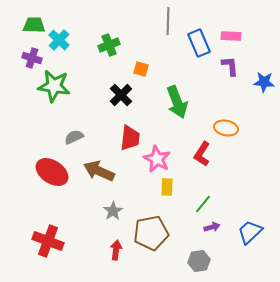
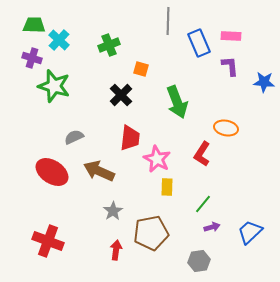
green star: rotated 8 degrees clockwise
